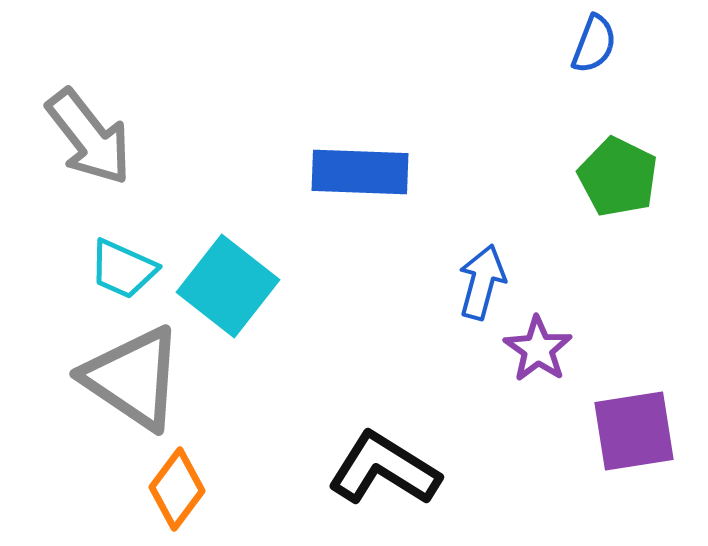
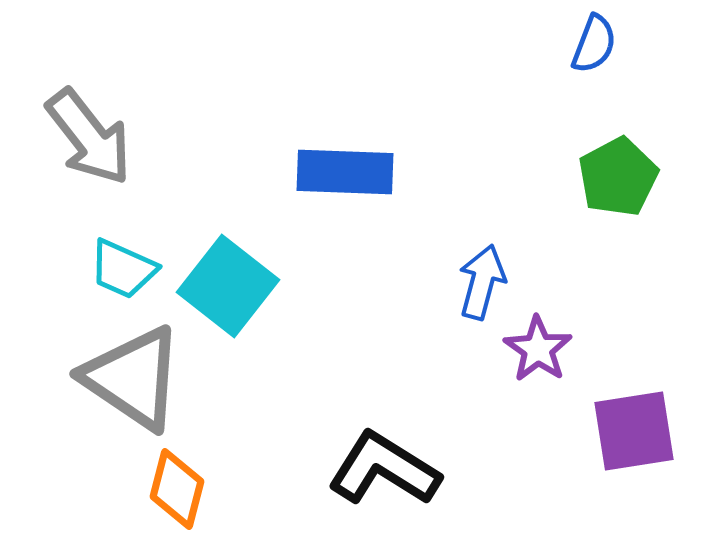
blue rectangle: moved 15 px left
green pentagon: rotated 18 degrees clockwise
orange diamond: rotated 22 degrees counterclockwise
